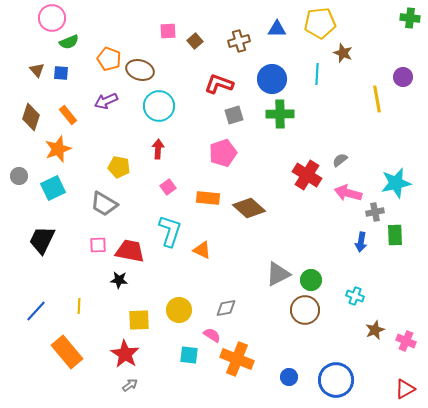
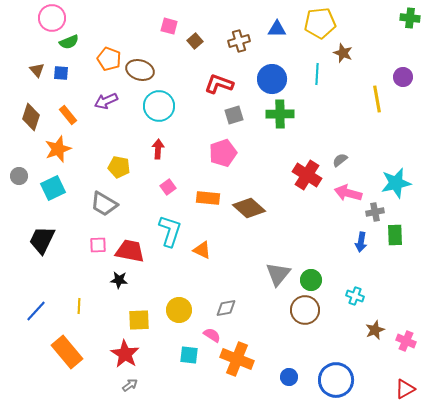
pink square at (168, 31): moved 1 px right, 5 px up; rotated 18 degrees clockwise
gray triangle at (278, 274): rotated 24 degrees counterclockwise
